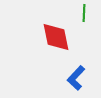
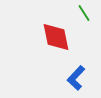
green line: rotated 36 degrees counterclockwise
